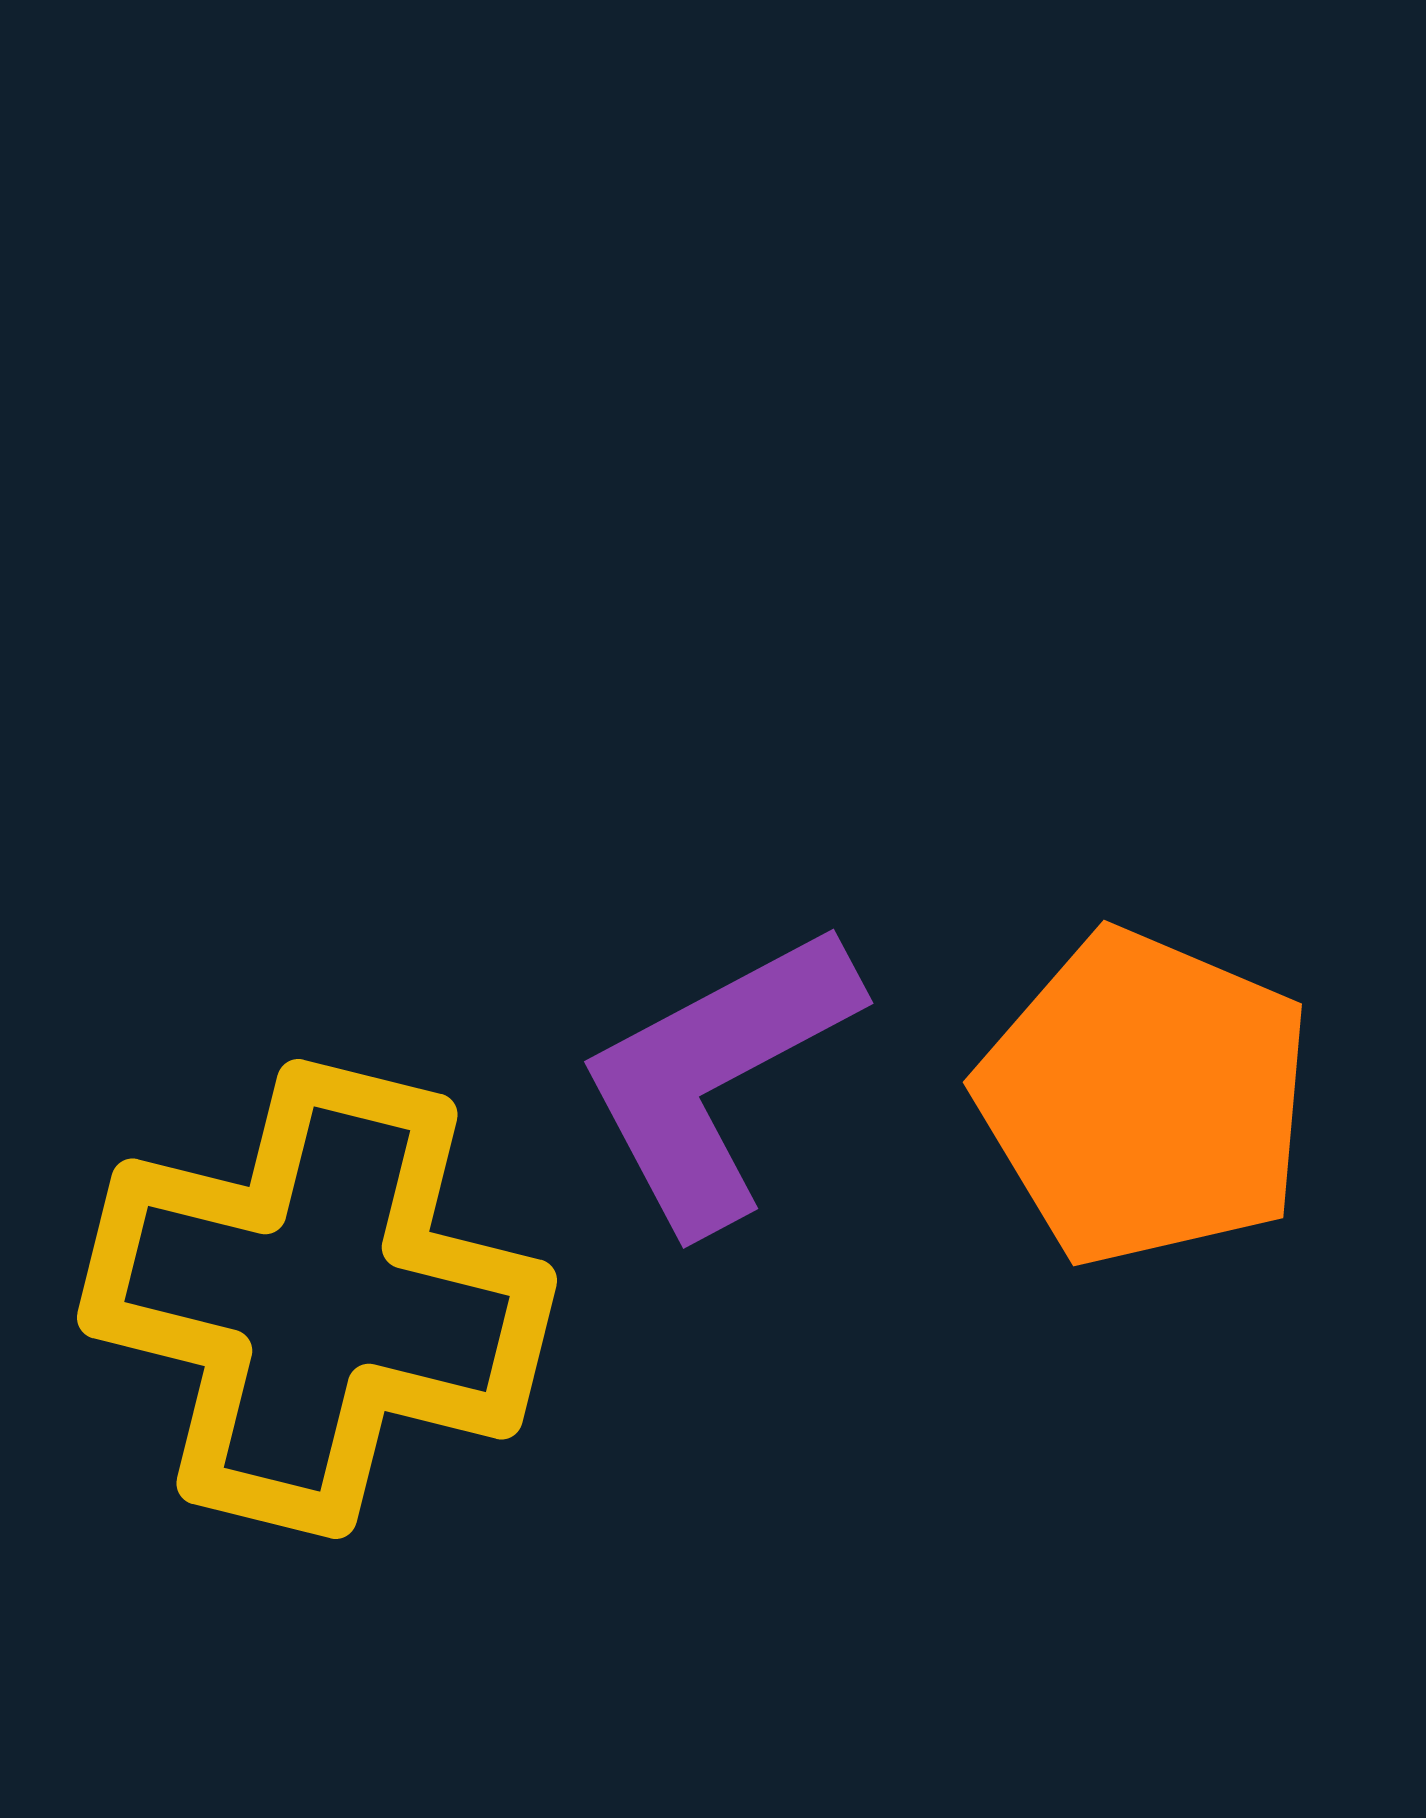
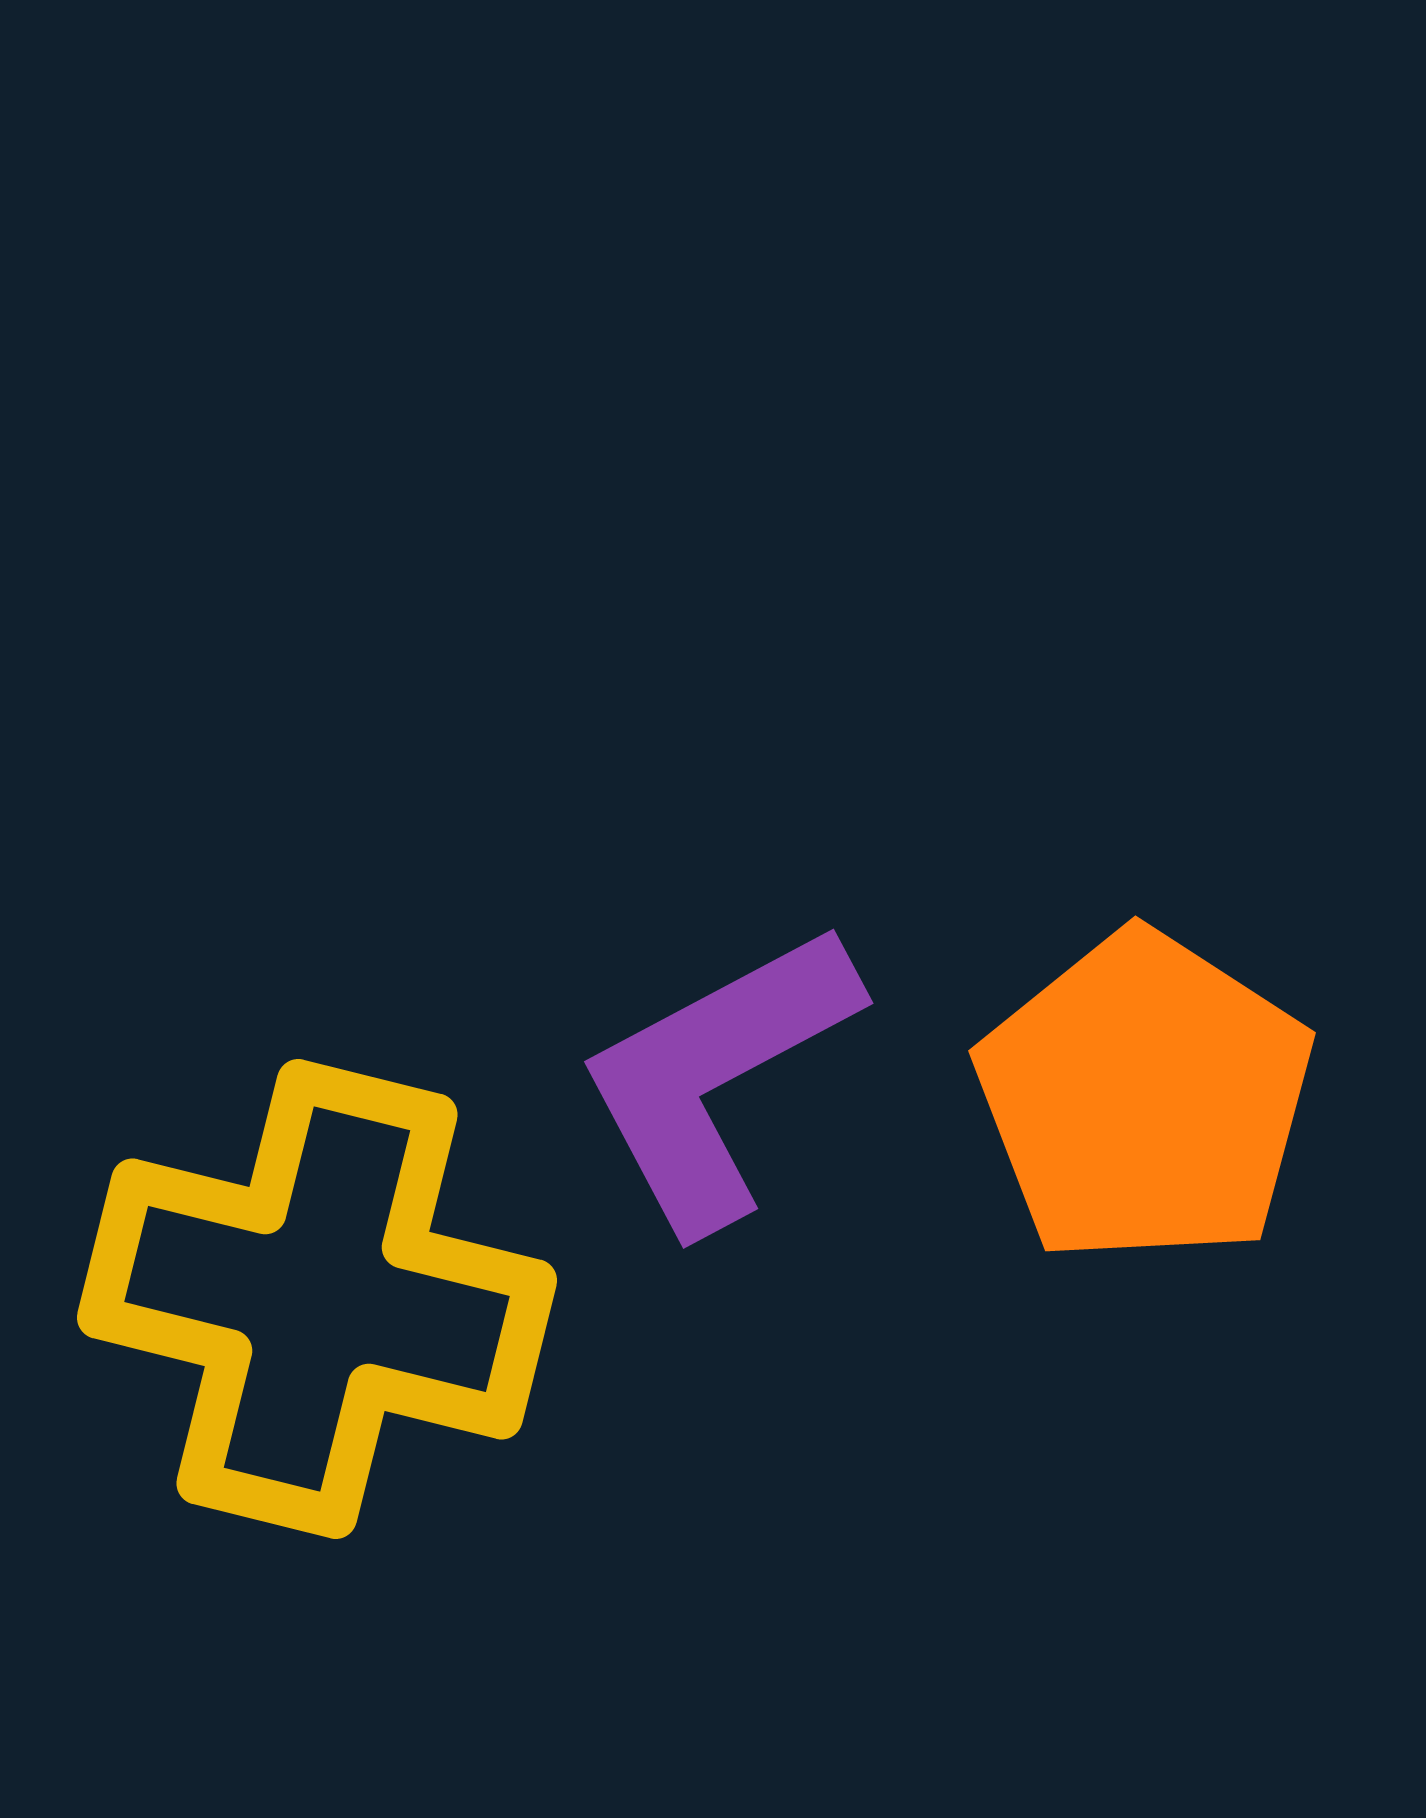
orange pentagon: rotated 10 degrees clockwise
